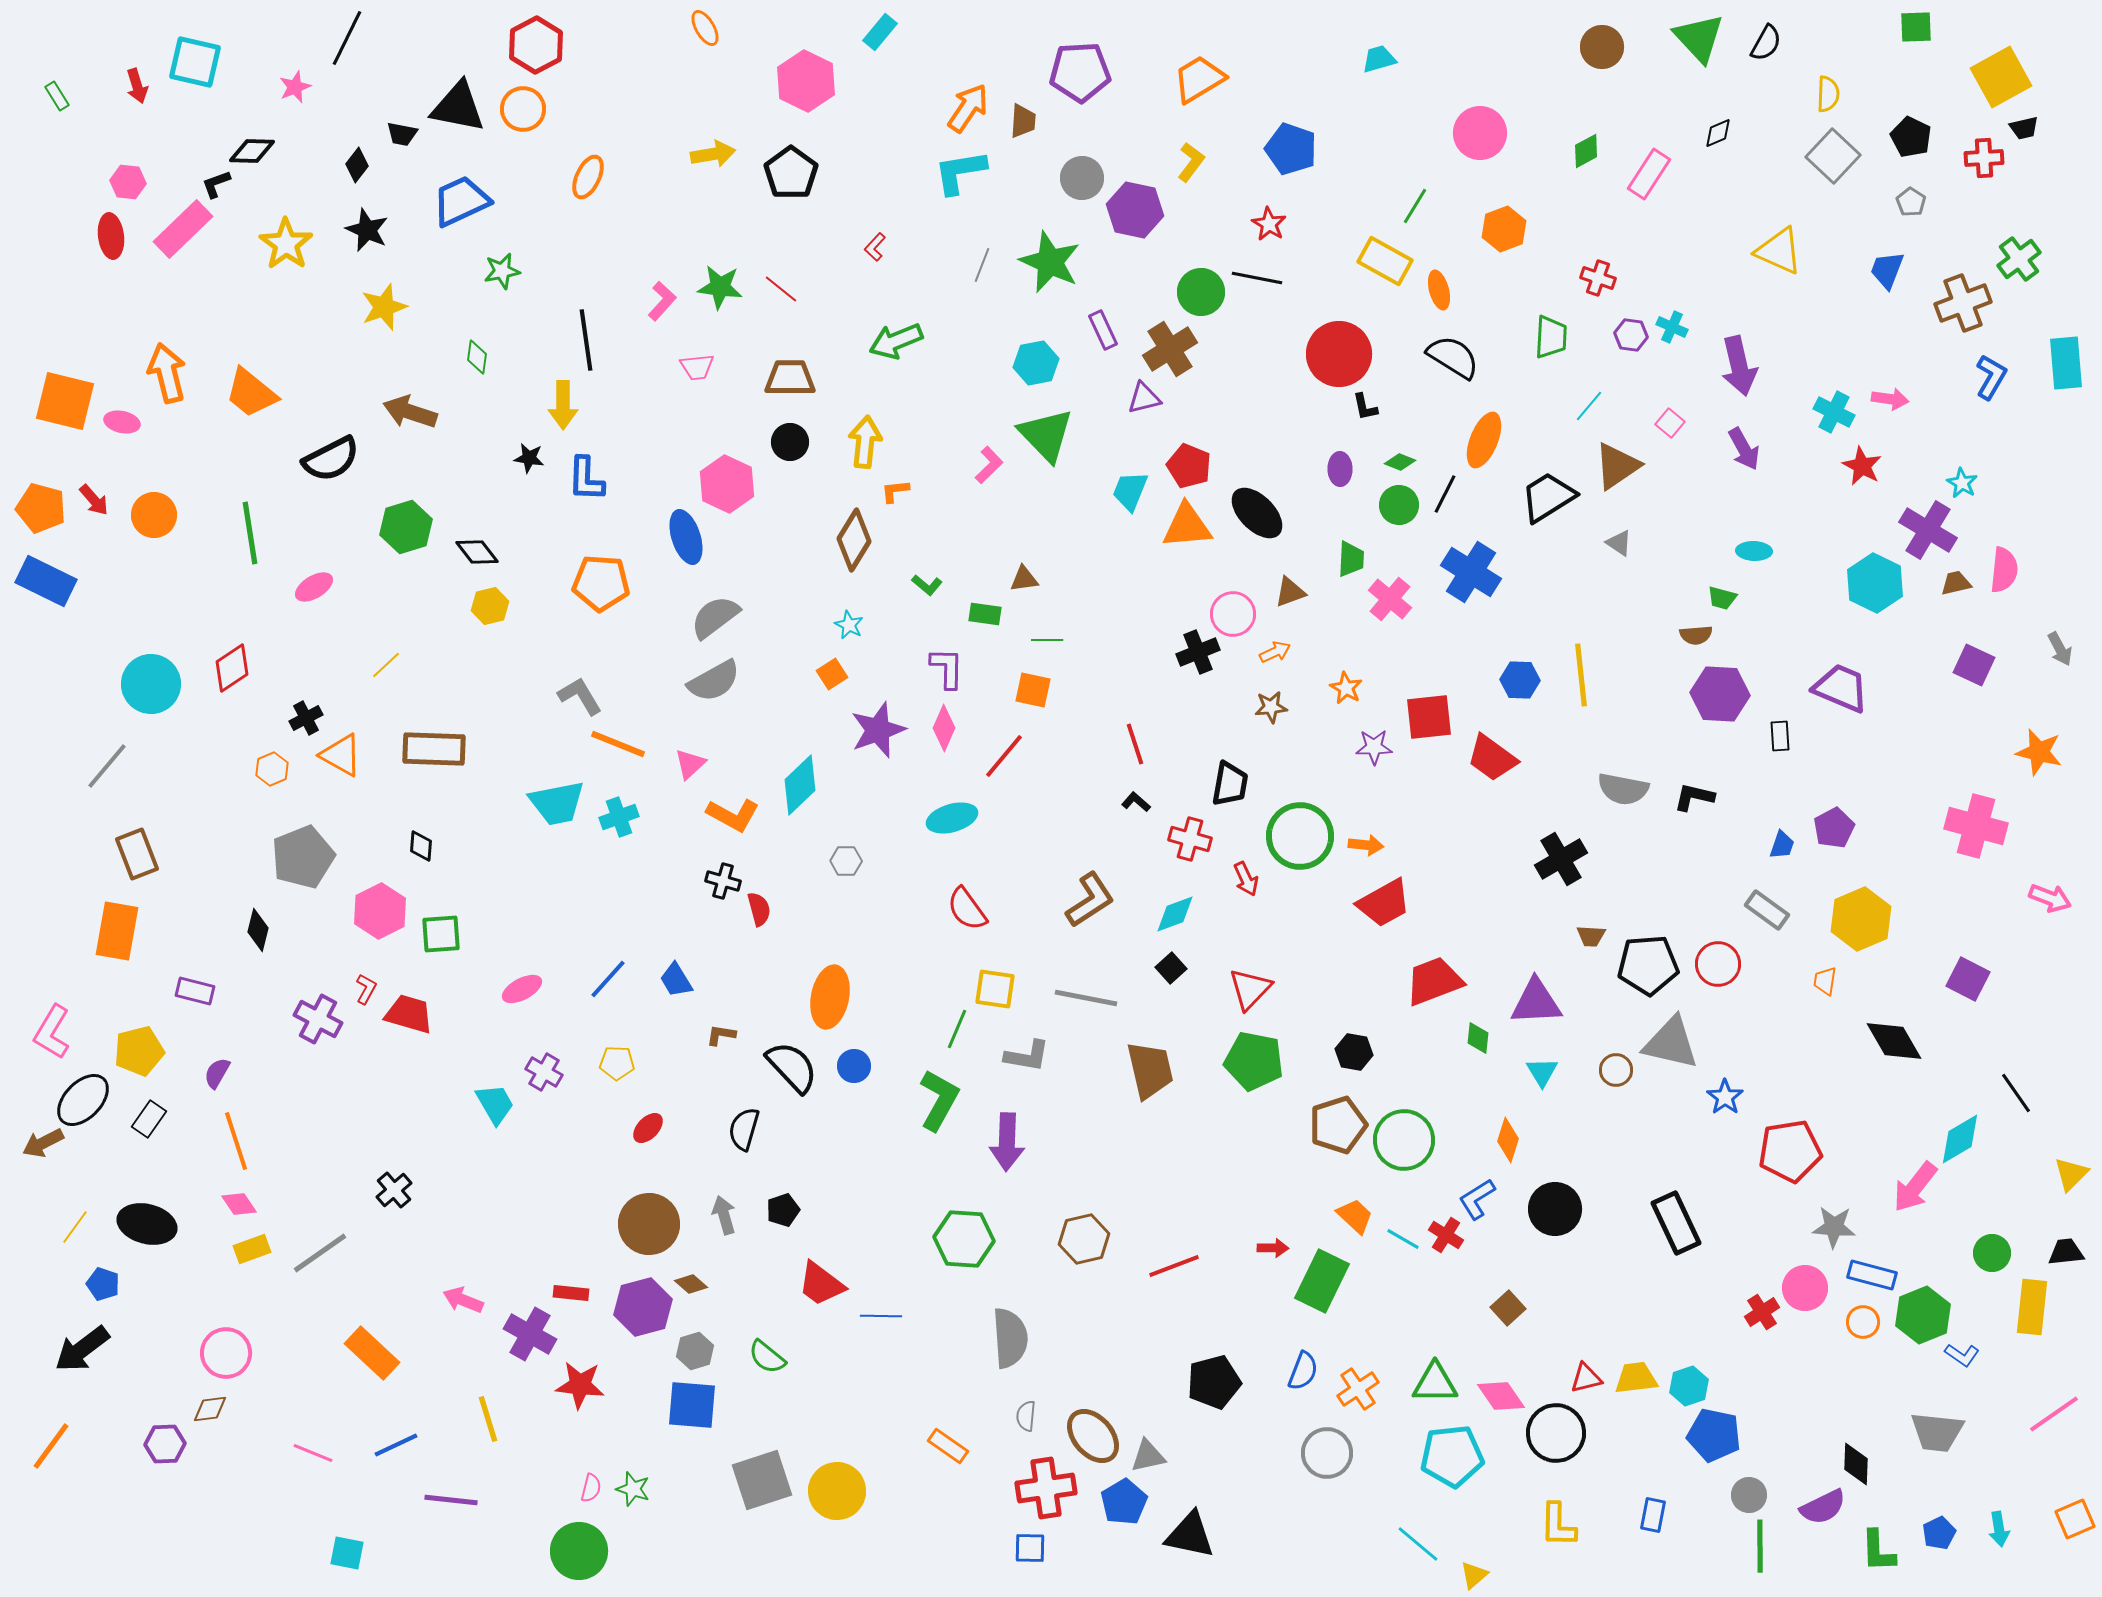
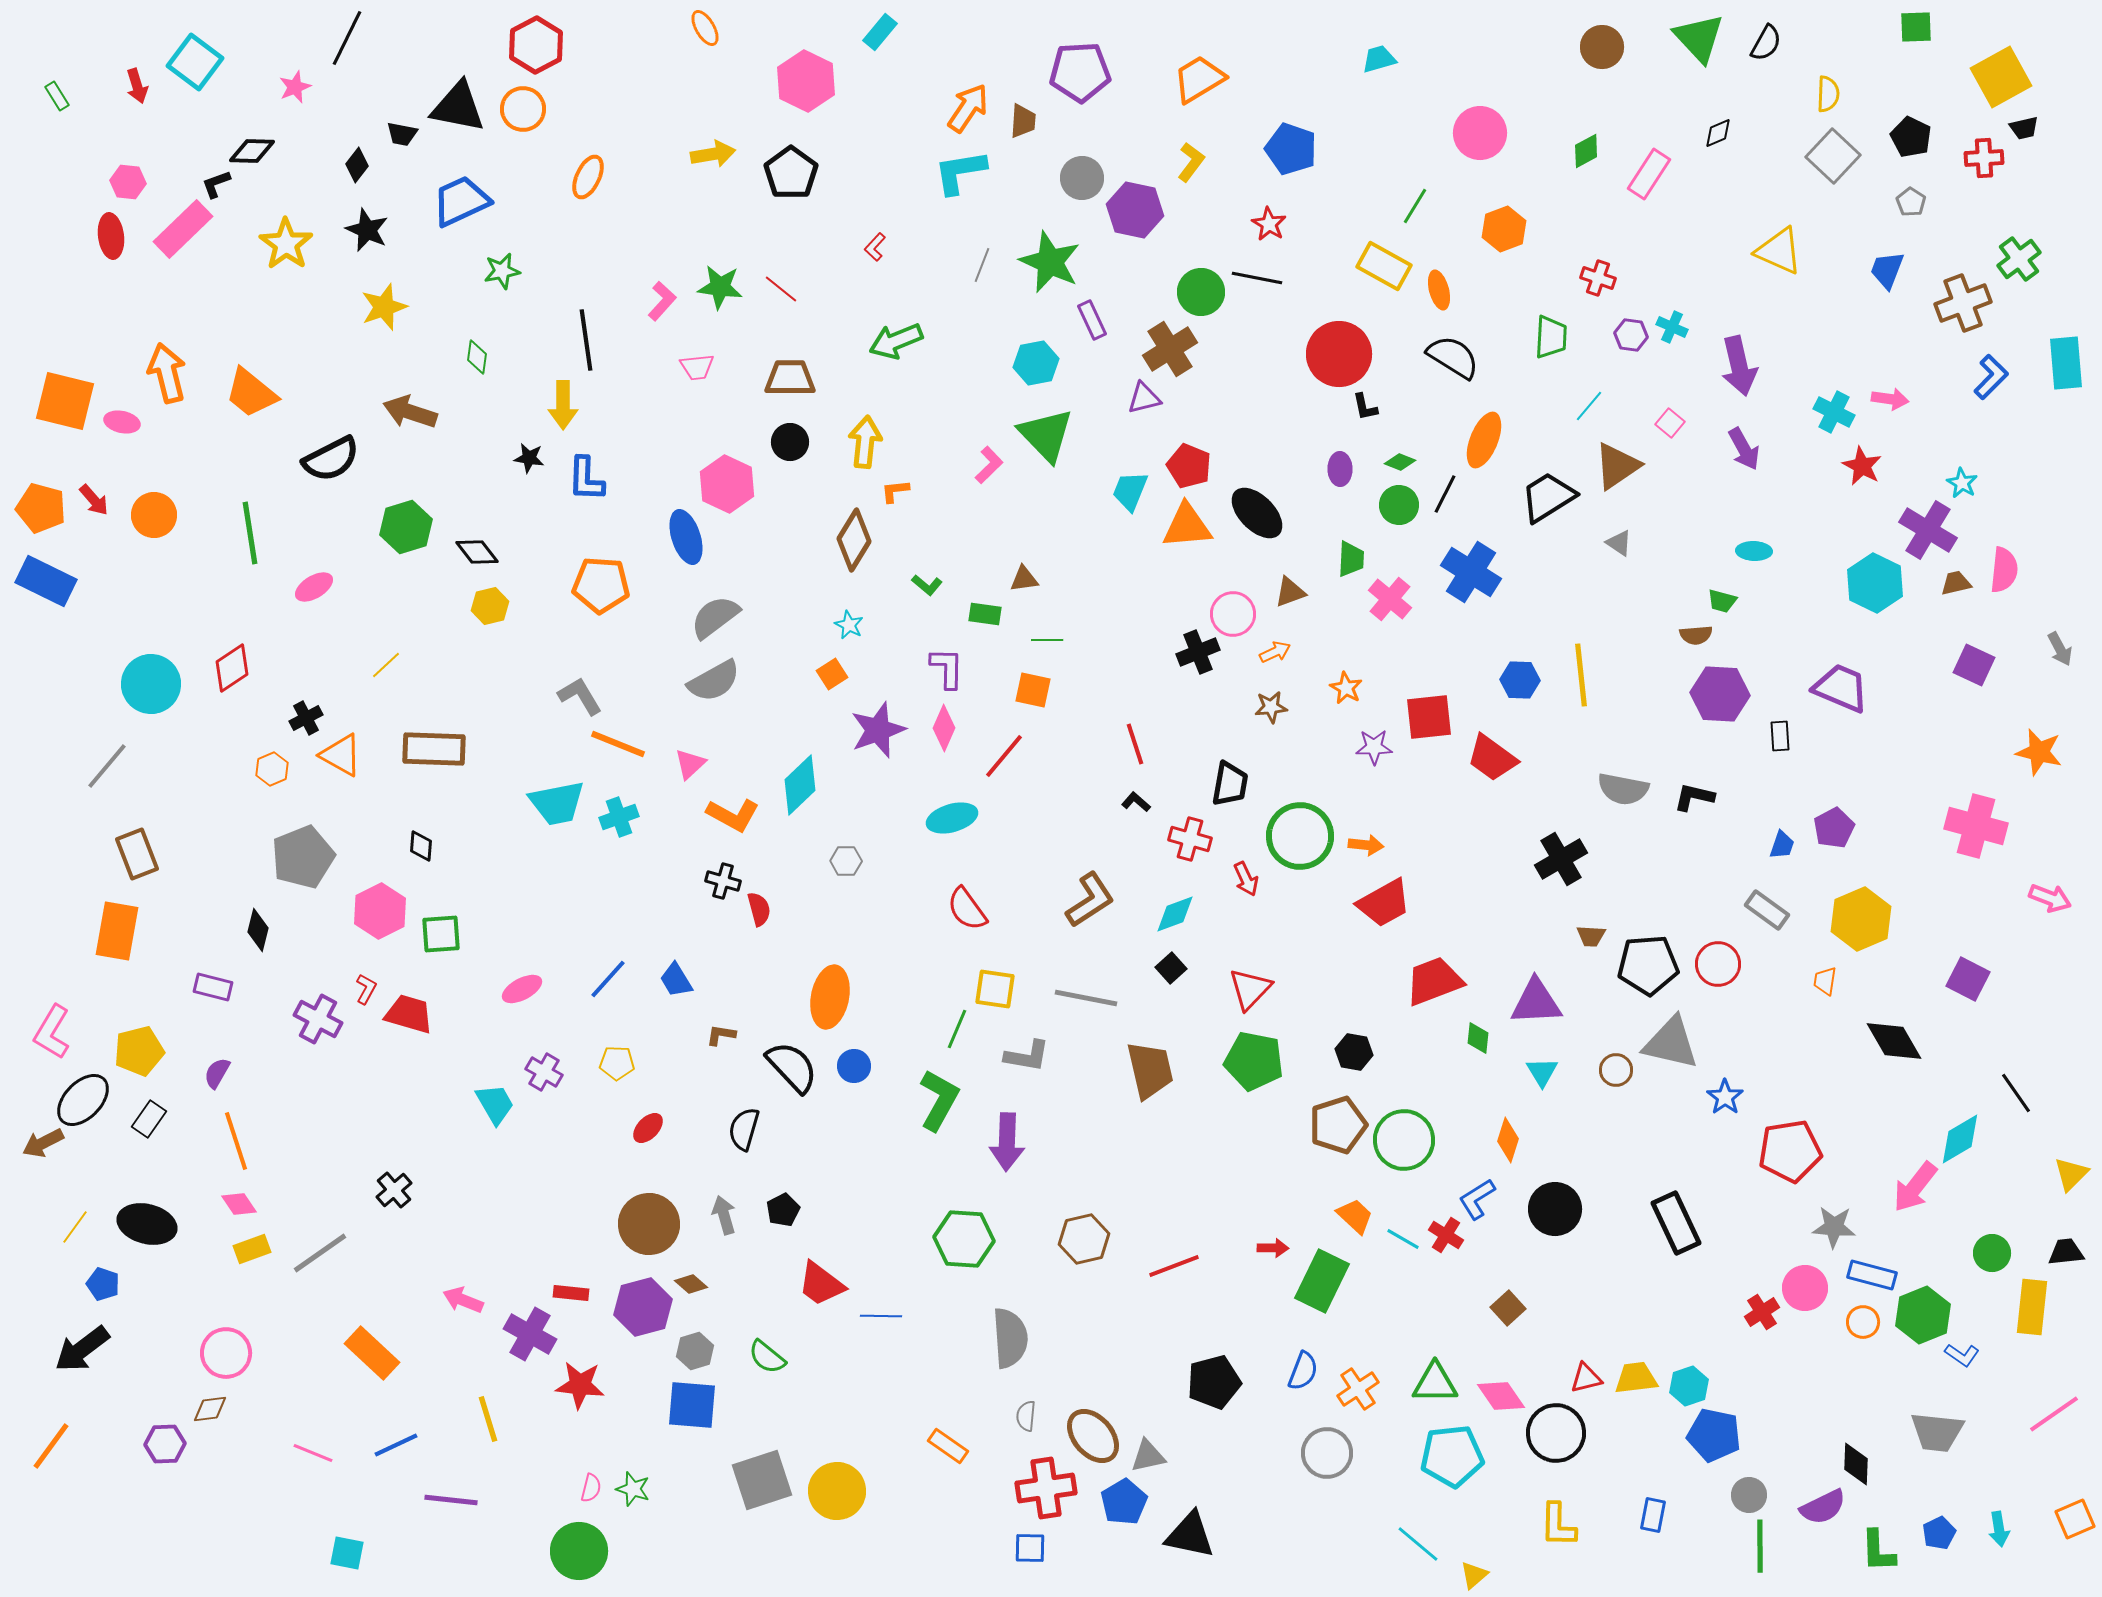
cyan square at (195, 62): rotated 24 degrees clockwise
yellow rectangle at (1385, 261): moved 1 px left, 5 px down
purple rectangle at (1103, 330): moved 11 px left, 10 px up
blue L-shape at (1991, 377): rotated 15 degrees clockwise
orange pentagon at (601, 583): moved 2 px down
green trapezoid at (1722, 598): moved 3 px down
purple rectangle at (195, 991): moved 18 px right, 4 px up
black pentagon at (783, 1210): rotated 8 degrees counterclockwise
